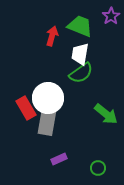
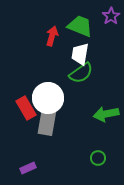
green arrow: rotated 130 degrees clockwise
purple rectangle: moved 31 px left, 9 px down
green circle: moved 10 px up
